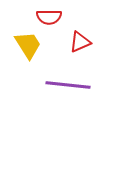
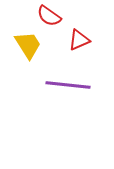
red semicircle: moved 1 px up; rotated 35 degrees clockwise
red triangle: moved 1 px left, 2 px up
